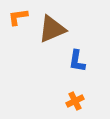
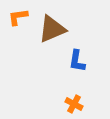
orange cross: moved 1 px left, 3 px down; rotated 36 degrees counterclockwise
